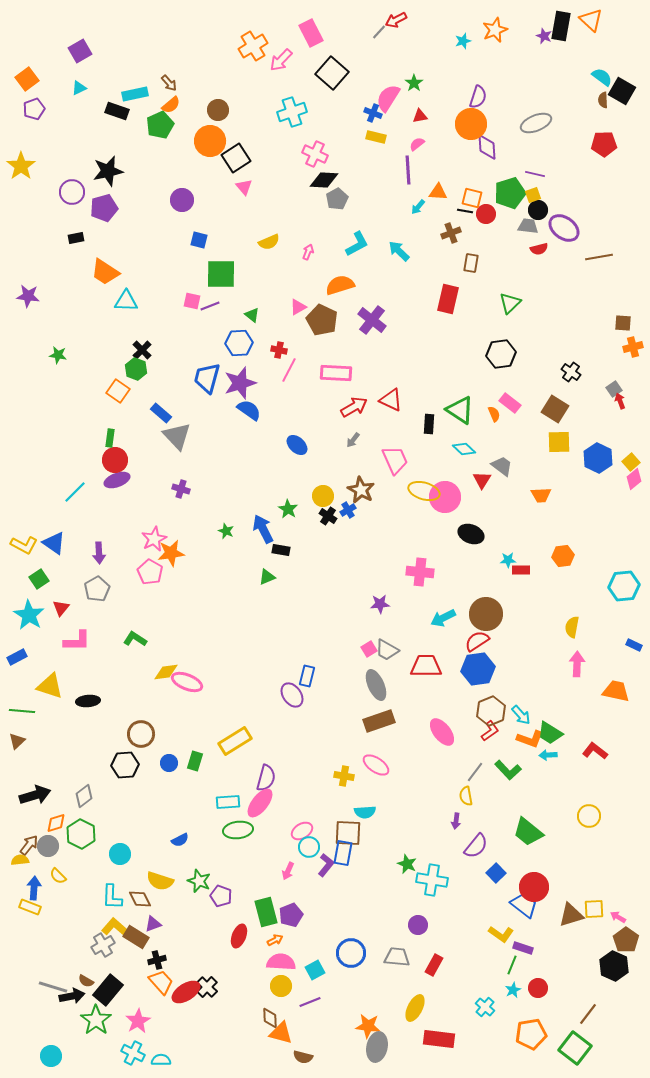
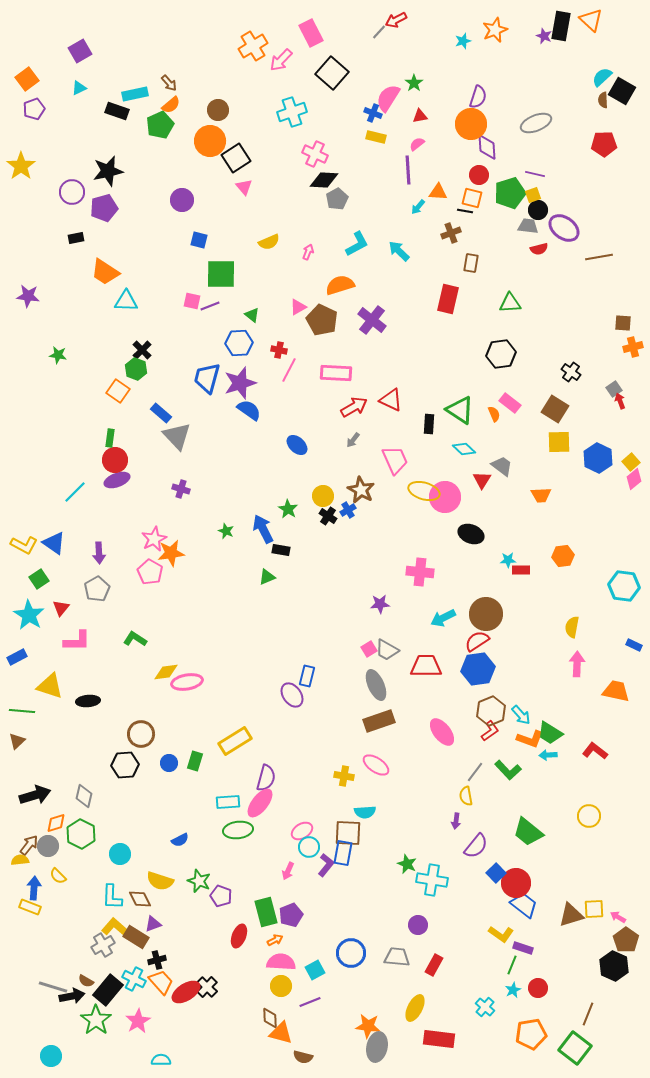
cyan semicircle at (602, 77): rotated 80 degrees counterclockwise
red circle at (486, 214): moved 7 px left, 39 px up
green triangle at (510, 303): rotated 40 degrees clockwise
cyan hexagon at (624, 586): rotated 12 degrees clockwise
pink ellipse at (187, 682): rotated 32 degrees counterclockwise
gray diamond at (84, 796): rotated 40 degrees counterclockwise
red circle at (534, 887): moved 18 px left, 4 px up
brown line at (588, 1014): rotated 15 degrees counterclockwise
cyan cross at (133, 1053): moved 1 px right, 74 px up
